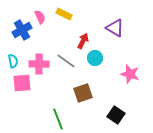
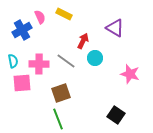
brown square: moved 22 px left
